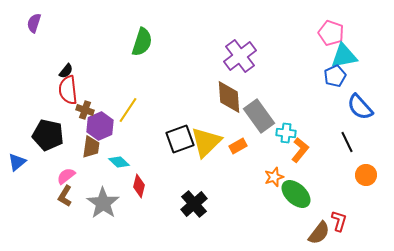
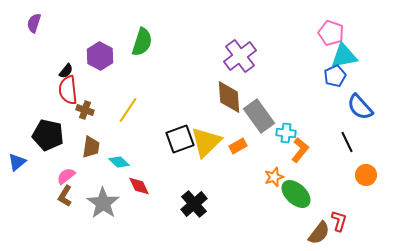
purple hexagon: moved 70 px up; rotated 8 degrees counterclockwise
red diamond: rotated 40 degrees counterclockwise
